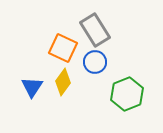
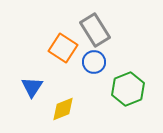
orange square: rotated 8 degrees clockwise
blue circle: moved 1 px left
yellow diamond: moved 27 px down; rotated 32 degrees clockwise
green hexagon: moved 1 px right, 5 px up
